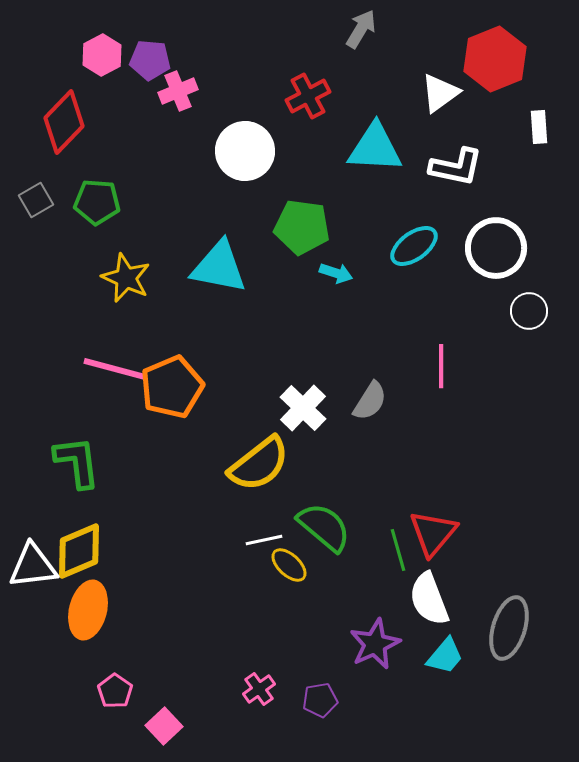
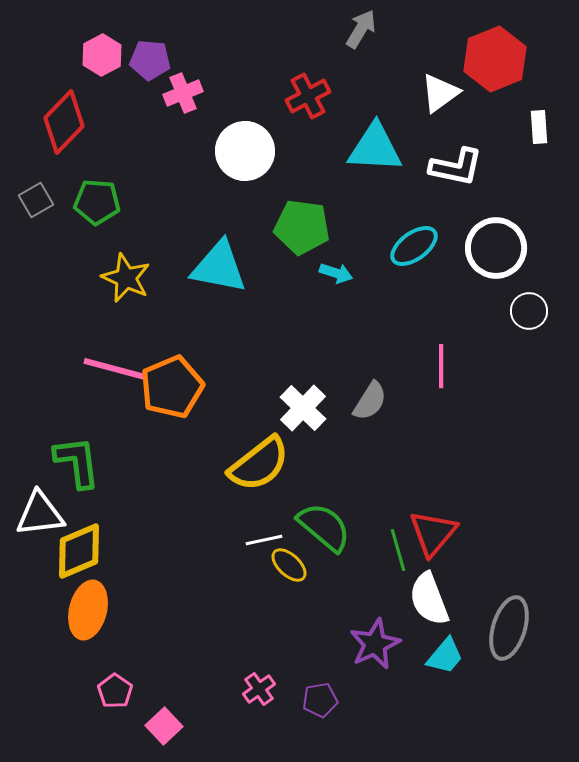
pink cross at (178, 91): moved 5 px right, 2 px down
white triangle at (33, 566): moved 7 px right, 52 px up
